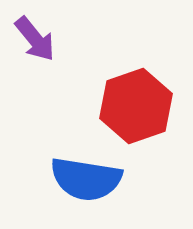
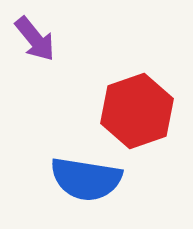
red hexagon: moved 1 px right, 5 px down
